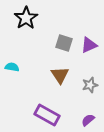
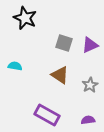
black star: moved 1 px left; rotated 15 degrees counterclockwise
purple triangle: moved 1 px right
cyan semicircle: moved 3 px right, 1 px up
brown triangle: rotated 24 degrees counterclockwise
gray star: rotated 14 degrees counterclockwise
purple semicircle: rotated 32 degrees clockwise
